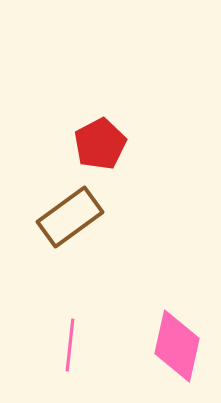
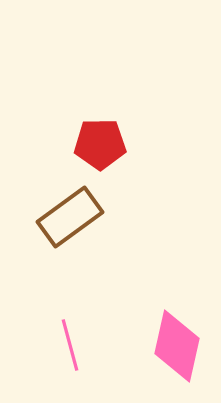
red pentagon: rotated 27 degrees clockwise
pink line: rotated 21 degrees counterclockwise
